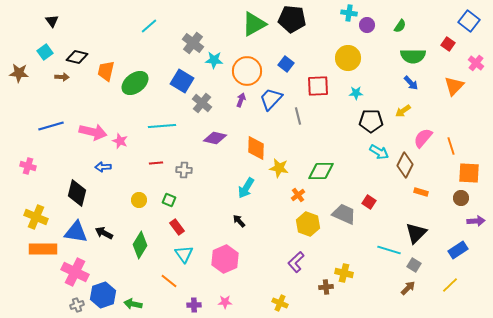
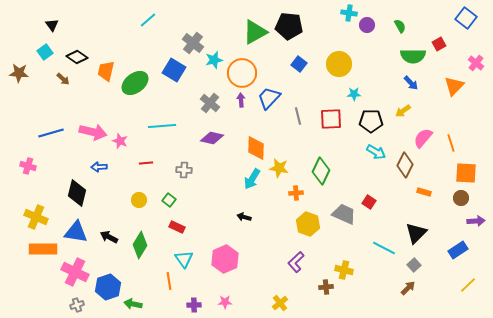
black pentagon at (292, 19): moved 3 px left, 7 px down
black triangle at (52, 21): moved 4 px down
blue square at (469, 21): moved 3 px left, 3 px up
green triangle at (254, 24): moved 1 px right, 8 px down
cyan line at (149, 26): moved 1 px left, 6 px up
green semicircle at (400, 26): rotated 64 degrees counterclockwise
red square at (448, 44): moved 9 px left; rotated 24 degrees clockwise
black diamond at (77, 57): rotated 20 degrees clockwise
yellow circle at (348, 58): moved 9 px left, 6 px down
cyan star at (214, 60): rotated 18 degrees counterclockwise
blue square at (286, 64): moved 13 px right
orange circle at (247, 71): moved 5 px left, 2 px down
brown arrow at (62, 77): moved 1 px right, 2 px down; rotated 40 degrees clockwise
blue square at (182, 81): moved 8 px left, 11 px up
red square at (318, 86): moved 13 px right, 33 px down
cyan star at (356, 93): moved 2 px left, 1 px down
blue trapezoid at (271, 99): moved 2 px left, 1 px up
purple arrow at (241, 100): rotated 24 degrees counterclockwise
gray cross at (202, 103): moved 8 px right
blue line at (51, 126): moved 7 px down
purple diamond at (215, 138): moved 3 px left
orange line at (451, 146): moved 3 px up
cyan arrow at (379, 152): moved 3 px left
red line at (156, 163): moved 10 px left
blue arrow at (103, 167): moved 4 px left
green diamond at (321, 171): rotated 64 degrees counterclockwise
orange square at (469, 173): moved 3 px left
cyan arrow at (246, 188): moved 6 px right, 9 px up
orange rectangle at (421, 192): moved 3 px right
orange cross at (298, 195): moved 2 px left, 2 px up; rotated 32 degrees clockwise
green square at (169, 200): rotated 16 degrees clockwise
black arrow at (239, 221): moved 5 px right, 4 px up; rotated 32 degrees counterclockwise
red rectangle at (177, 227): rotated 28 degrees counterclockwise
black arrow at (104, 233): moved 5 px right, 4 px down
cyan line at (389, 250): moved 5 px left, 2 px up; rotated 10 degrees clockwise
cyan triangle at (184, 254): moved 5 px down
gray square at (414, 265): rotated 16 degrees clockwise
yellow cross at (344, 273): moved 3 px up
orange line at (169, 281): rotated 42 degrees clockwise
yellow line at (450, 285): moved 18 px right
blue hexagon at (103, 295): moved 5 px right, 8 px up
yellow cross at (280, 303): rotated 28 degrees clockwise
